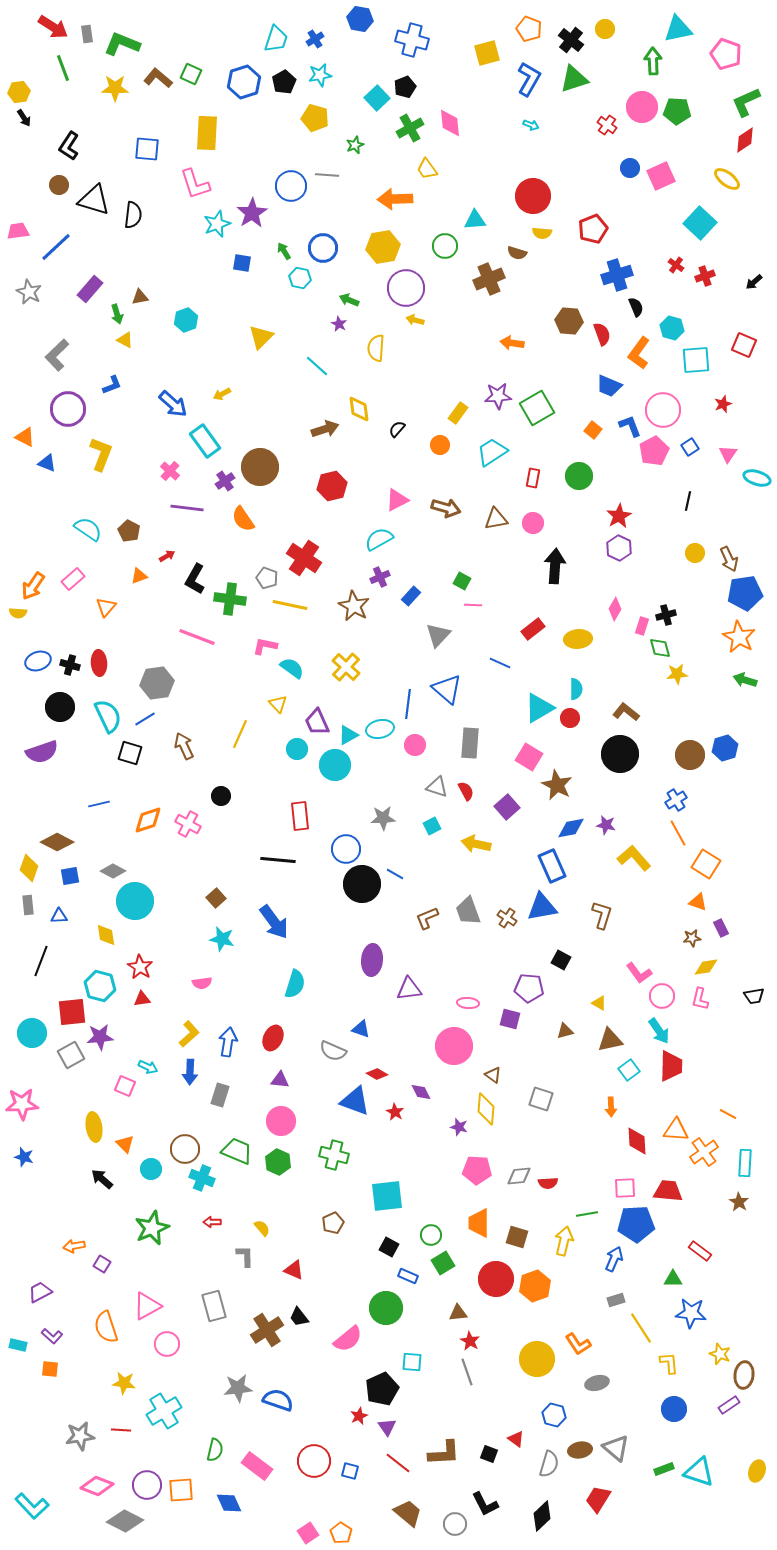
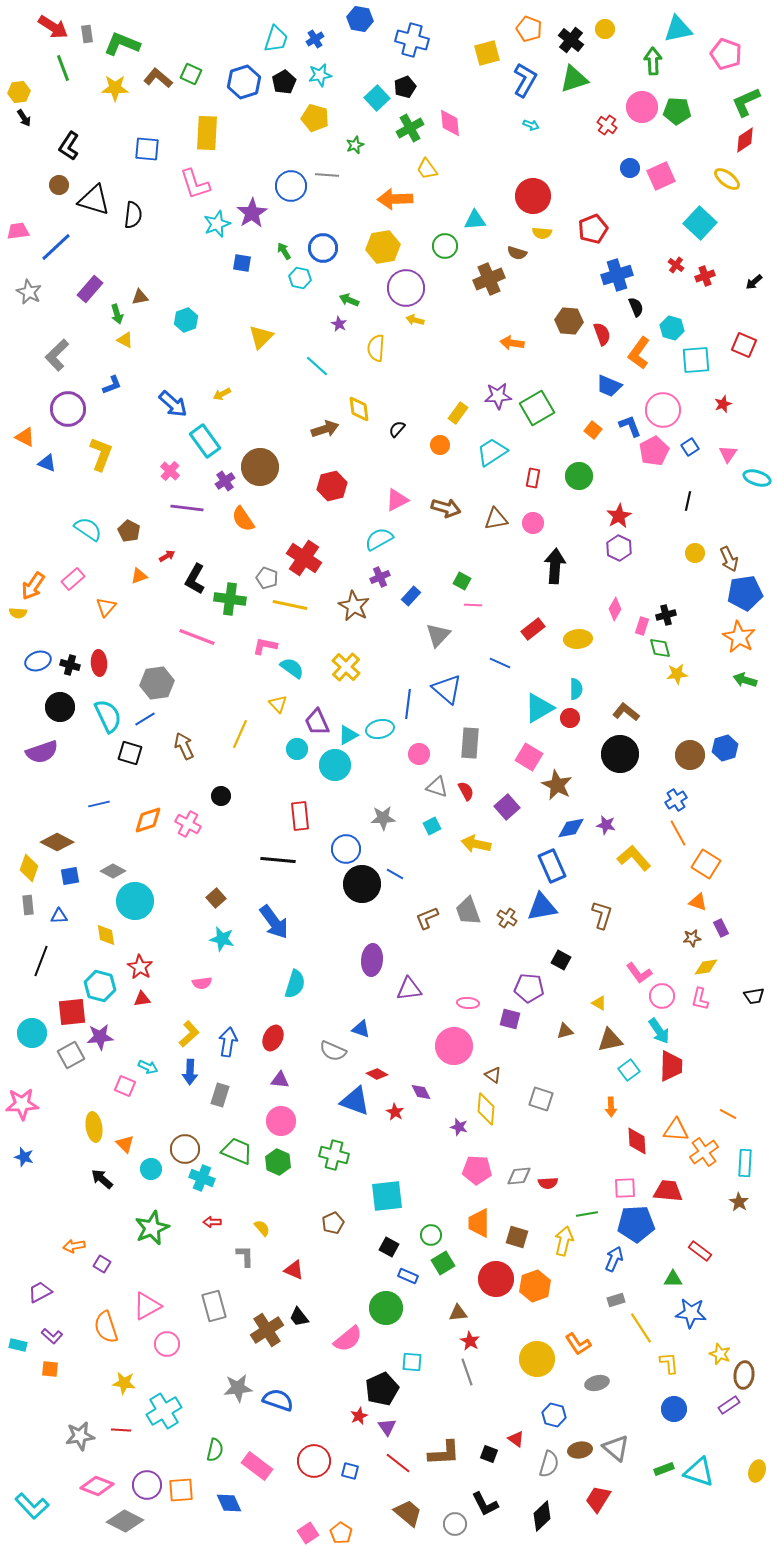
blue L-shape at (529, 79): moved 4 px left, 1 px down
pink circle at (415, 745): moved 4 px right, 9 px down
